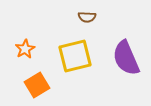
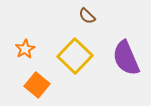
brown semicircle: moved 1 px up; rotated 42 degrees clockwise
yellow square: rotated 32 degrees counterclockwise
orange square: rotated 20 degrees counterclockwise
